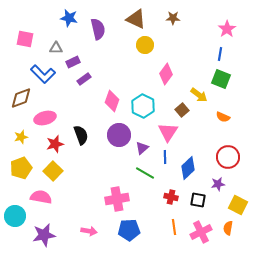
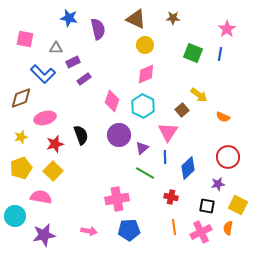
pink diamond at (166, 74): moved 20 px left; rotated 30 degrees clockwise
green square at (221, 79): moved 28 px left, 26 px up
black square at (198, 200): moved 9 px right, 6 px down
